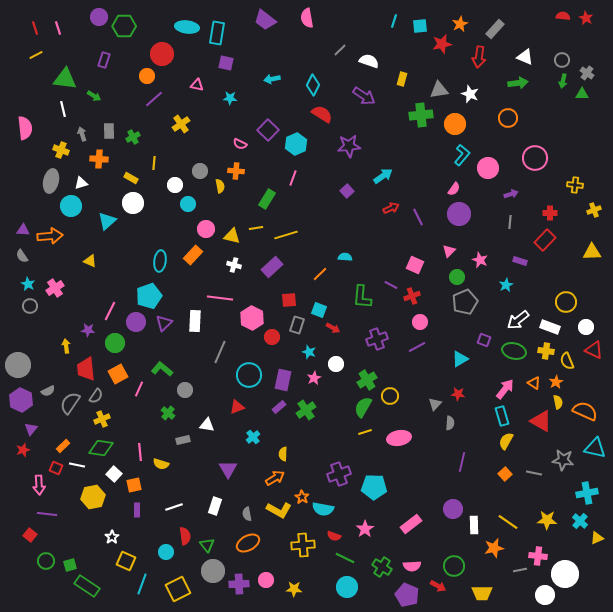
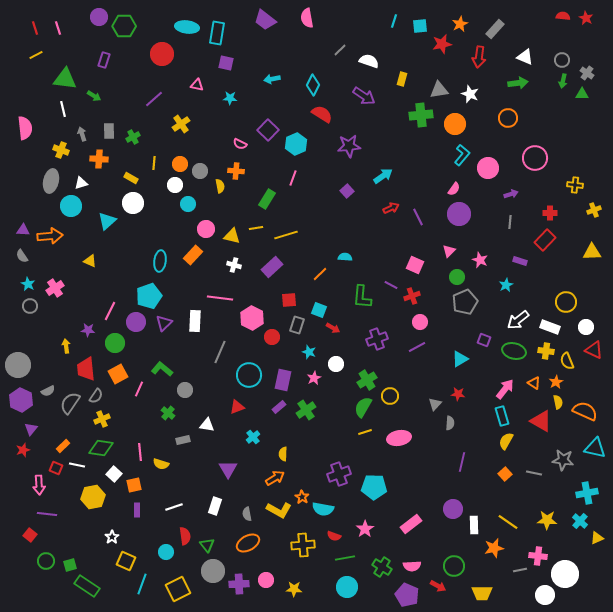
orange circle at (147, 76): moved 33 px right, 88 px down
green line at (345, 558): rotated 36 degrees counterclockwise
